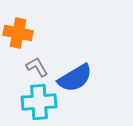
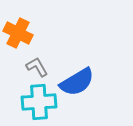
orange cross: rotated 16 degrees clockwise
blue semicircle: moved 2 px right, 4 px down
